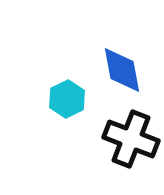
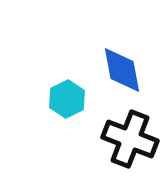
black cross: moved 1 px left
